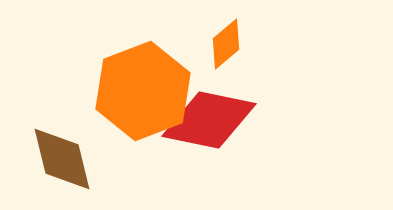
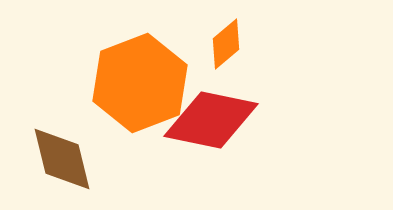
orange hexagon: moved 3 px left, 8 px up
red diamond: moved 2 px right
